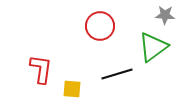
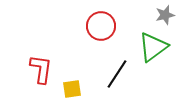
gray star: rotated 18 degrees counterclockwise
red circle: moved 1 px right
black line: rotated 40 degrees counterclockwise
yellow square: rotated 12 degrees counterclockwise
